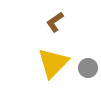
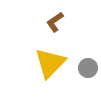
yellow triangle: moved 3 px left
